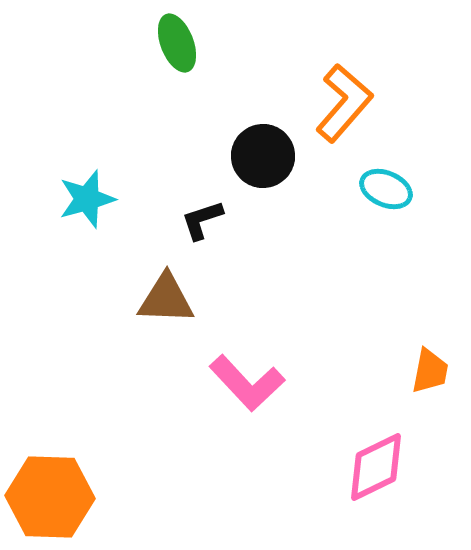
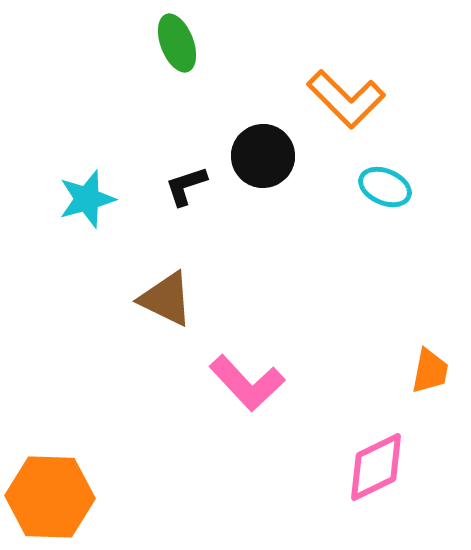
orange L-shape: moved 2 px right, 4 px up; rotated 94 degrees clockwise
cyan ellipse: moved 1 px left, 2 px up
black L-shape: moved 16 px left, 34 px up
brown triangle: rotated 24 degrees clockwise
